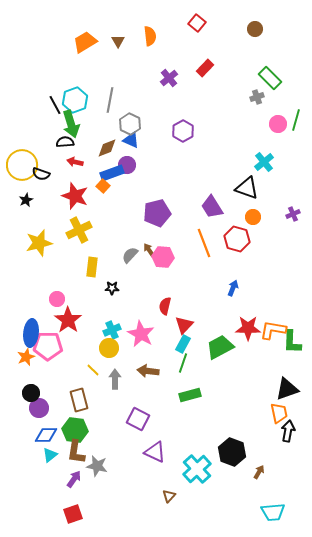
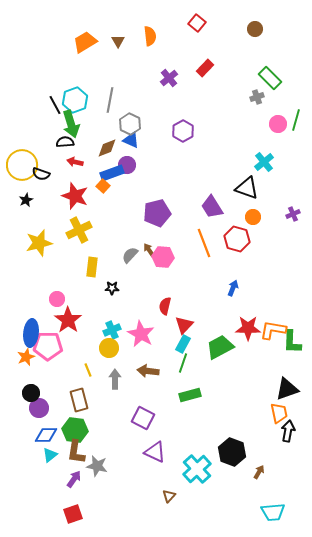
yellow line at (93, 370): moved 5 px left; rotated 24 degrees clockwise
purple square at (138, 419): moved 5 px right, 1 px up
